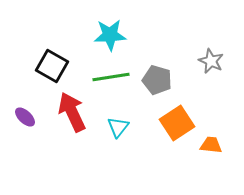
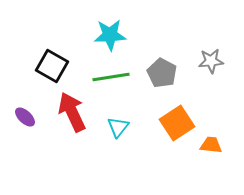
gray star: rotated 30 degrees counterclockwise
gray pentagon: moved 5 px right, 7 px up; rotated 12 degrees clockwise
